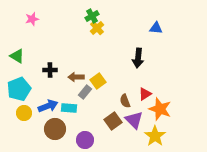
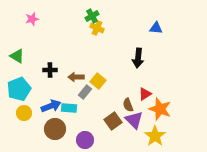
yellow cross: rotated 24 degrees counterclockwise
yellow square: rotated 14 degrees counterclockwise
brown semicircle: moved 3 px right, 4 px down
blue arrow: moved 3 px right
